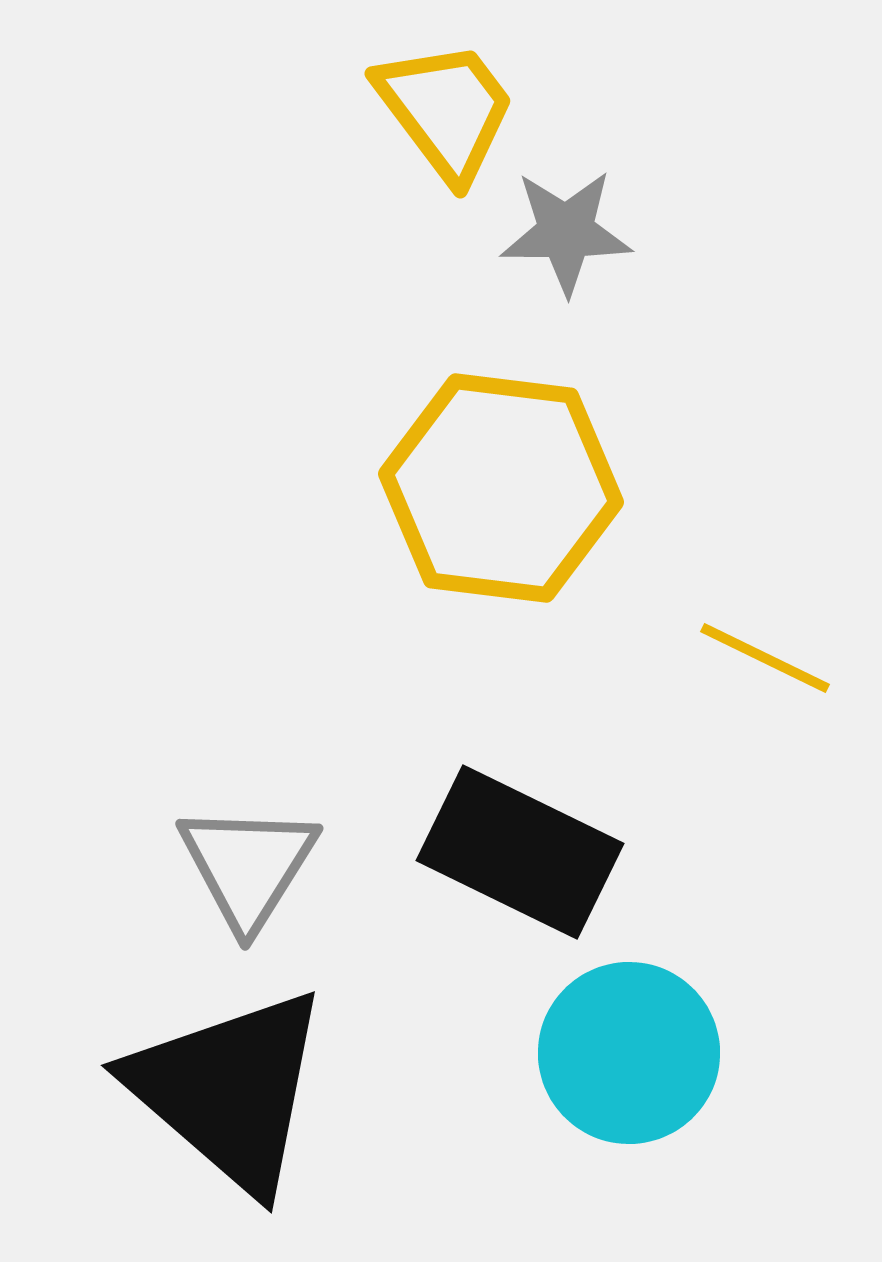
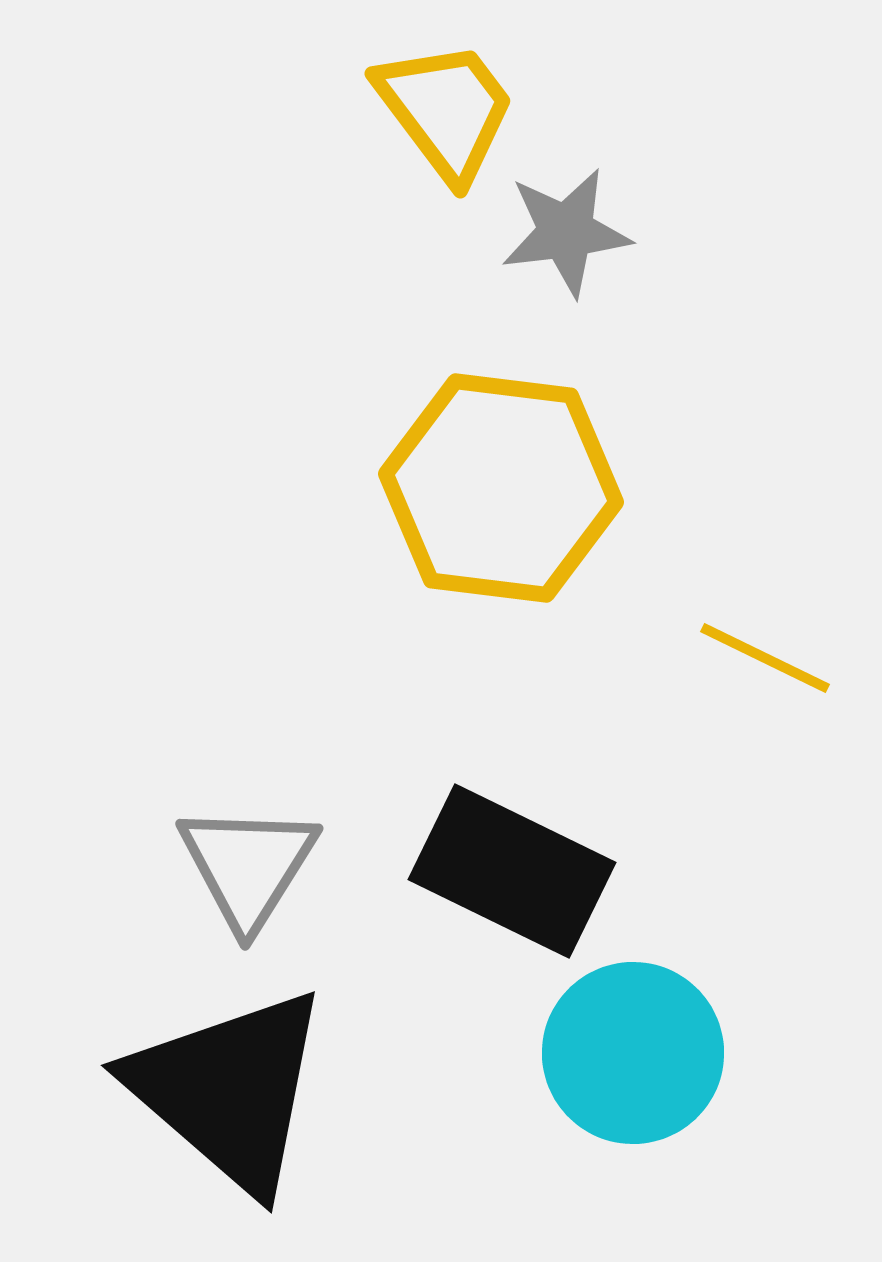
gray star: rotated 7 degrees counterclockwise
black rectangle: moved 8 px left, 19 px down
cyan circle: moved 4 px right
